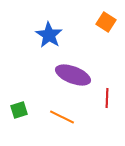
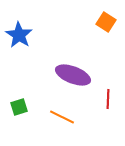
blue star: moved 30 px left
red line: moved 1 px right, 1 px down
green square: moved 3 px up
